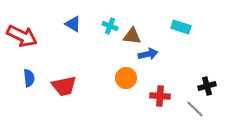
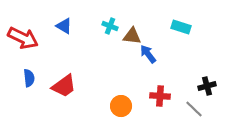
blue triangle: moved 9 px left, 2 px down
red arrow: moved 1 px right, 2 px down
blue arrow: rotated 114 degrees counterclockwise
orange circle: moved 5 px left, 28 px down
red trapezoid: rotated 24 degrees counterclockwise
gray line: moved 1 px left
